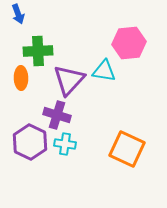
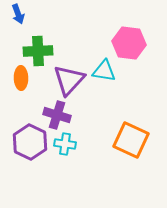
pink hexagon: rotated 12 degrees clockwise
orange square: moved 4 px right, 9 px up
